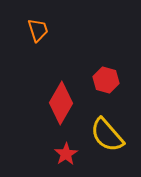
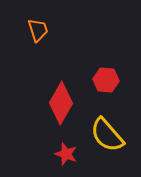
red hexagon: rotated 10 degrees counterclockwise
red star: rotated 20 degrees counterclockwise
